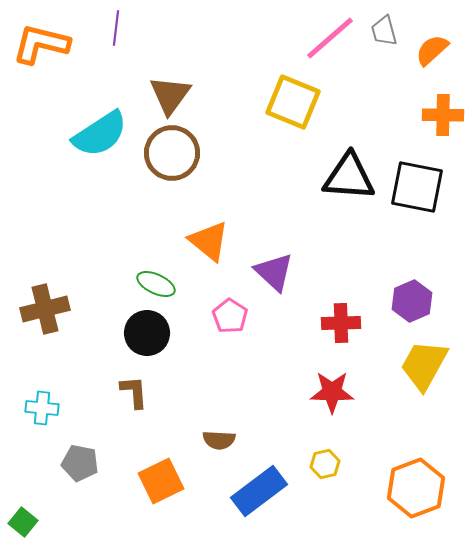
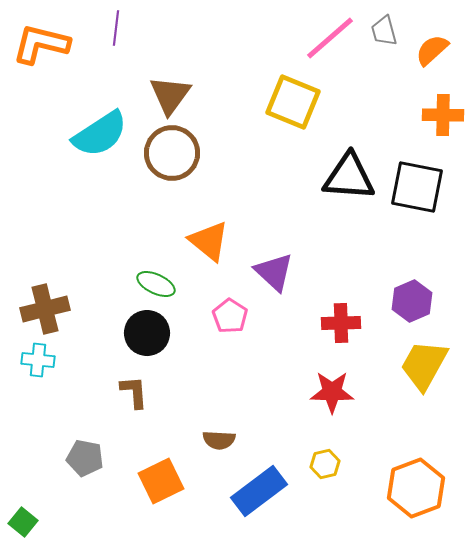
cyan cross: moved 4 px left, 48 px up
gray pentagon: moved 5 px right, 5 px up
